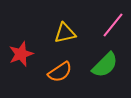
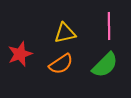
pink line: moved 4 px left, 1 px down; rotated 40 degrees counterclockwise
red star: moved 1 px left
orange semicircle: moved 1 px right, 8 px up
